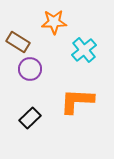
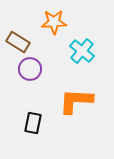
cyan cross: moved 2 px left, 1 px down; rotated 10 degrees counterclockwise
orange L-shape: moved 1 px left
black rectangle: moved 3 px right, 5 px down; rotated 35 degrees counterclockwise
